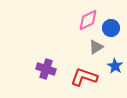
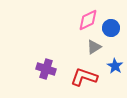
gray triangle: moved 2 px left
